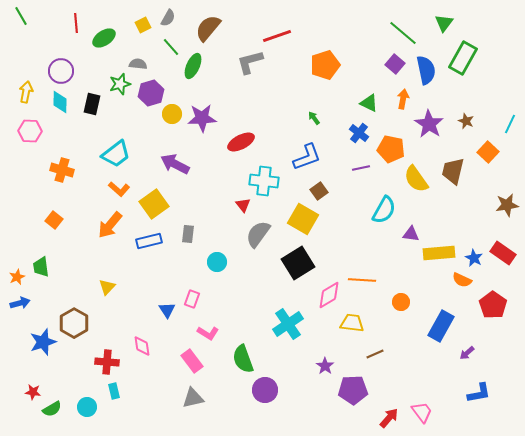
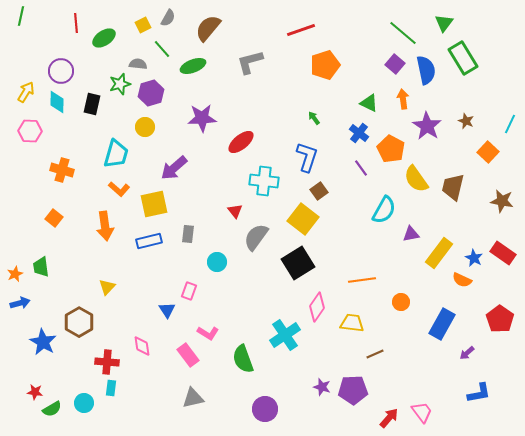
green line at (21, 16): rotated 42 degrees clockwise
red line at (277, 36): moved 24 px right, 6 px up
green line at (171, 47): moved 9 px left, 2 px down
green rectangle at (463, 58): rotated 60 degrees counterclockwise
green ellipse at (193, 66): rotated 45 degrees clockwise
yellow arrow at (26, 92): rotated 20 degrees clockwise
orange arrow at (403, 99): rotated 18 degrees counterclockwise
cyan diamond at (60, 102): moved 3 px left
yellow circle at (172, 114): moved 27 px left, 13 px down
purple star at (429, 124): moved 2 px left, 2 px down
red ellipse at (241, 142): rotated 12 degrees counterclockwise
orange pentagon at (391, 149): rotated 16 degrees clockwise
cyan trapezoid at (116, 154): rotated 36 degrees counterclockwise
blue L-shape at (307, 157): rotated 52 degrees counterclockwise
purple arrow at (175, 164): moved 1 px left, 4 px down; rotated 68 degrees counterclockwise
purple line at (361, 168): rotated 66 degrees clockwise
brown trapezoid at (453, 171): moved 16 px down
yellow square at (154, 204): rotated 24 degrees clockwise
red triangle at (243, 205): moved 8 px left, 6 px down
brown star at (507, 205): moved 5 px left, 4 px up; rotated 20 degrees clockwise
yellow square at (303, 219): rotated 8 degrees clockwise
orange square at (54, 220): moved 2 px up
orange arrow at (110, 225): moved 5 px left, 1 px down; rotated 48 degrees counterclockwise
gray semicircle at (258, 234): moved 2 px left, 3 px down
purple triangle at (411, 234): rotated 18 degrees counterclockwise
yellow rectangle at (439, 253): rotated 48 degrees counterclockwise
orange star at (17, 277): moved 2 px left, 3 px up
orange line at (362, 280): rotated 12 degrees counterclockwise
pink diamond at (329, 295): moved 12 px left, 12 px down; rotated 24 degrees counterclockwise
pink rectangle at (192, 299): moved 3 px left, 8 px up
red pentagon at (493, 305): moved 7 px right, 14 px down
brown hexagon at (74, 323): moved 5 px right, 1 px up
cyan cross at (288, 324): moved 3 px left, 11 px down
blue rectangle at (441, 326): moved 1 px right, 2 px up
blue star at (43, 342): rotated 24 degrees counterclockwise
pink rectangle at (192, 361): moved 4 px left, 6 px up
purple star at (325, 366): moved 3 px left, 21 px down; rotated 18 degrees counterclockwise
purple circle at (265, 390): moved 19 px down
cyan rectangle at (114, 391): moved 3 px left, 3 px up; rotated 21 degrees clockwise
red star at (33, 392): moved 2 px right
cyan circle at (87, 407): moved 3 px left, 4 px up
